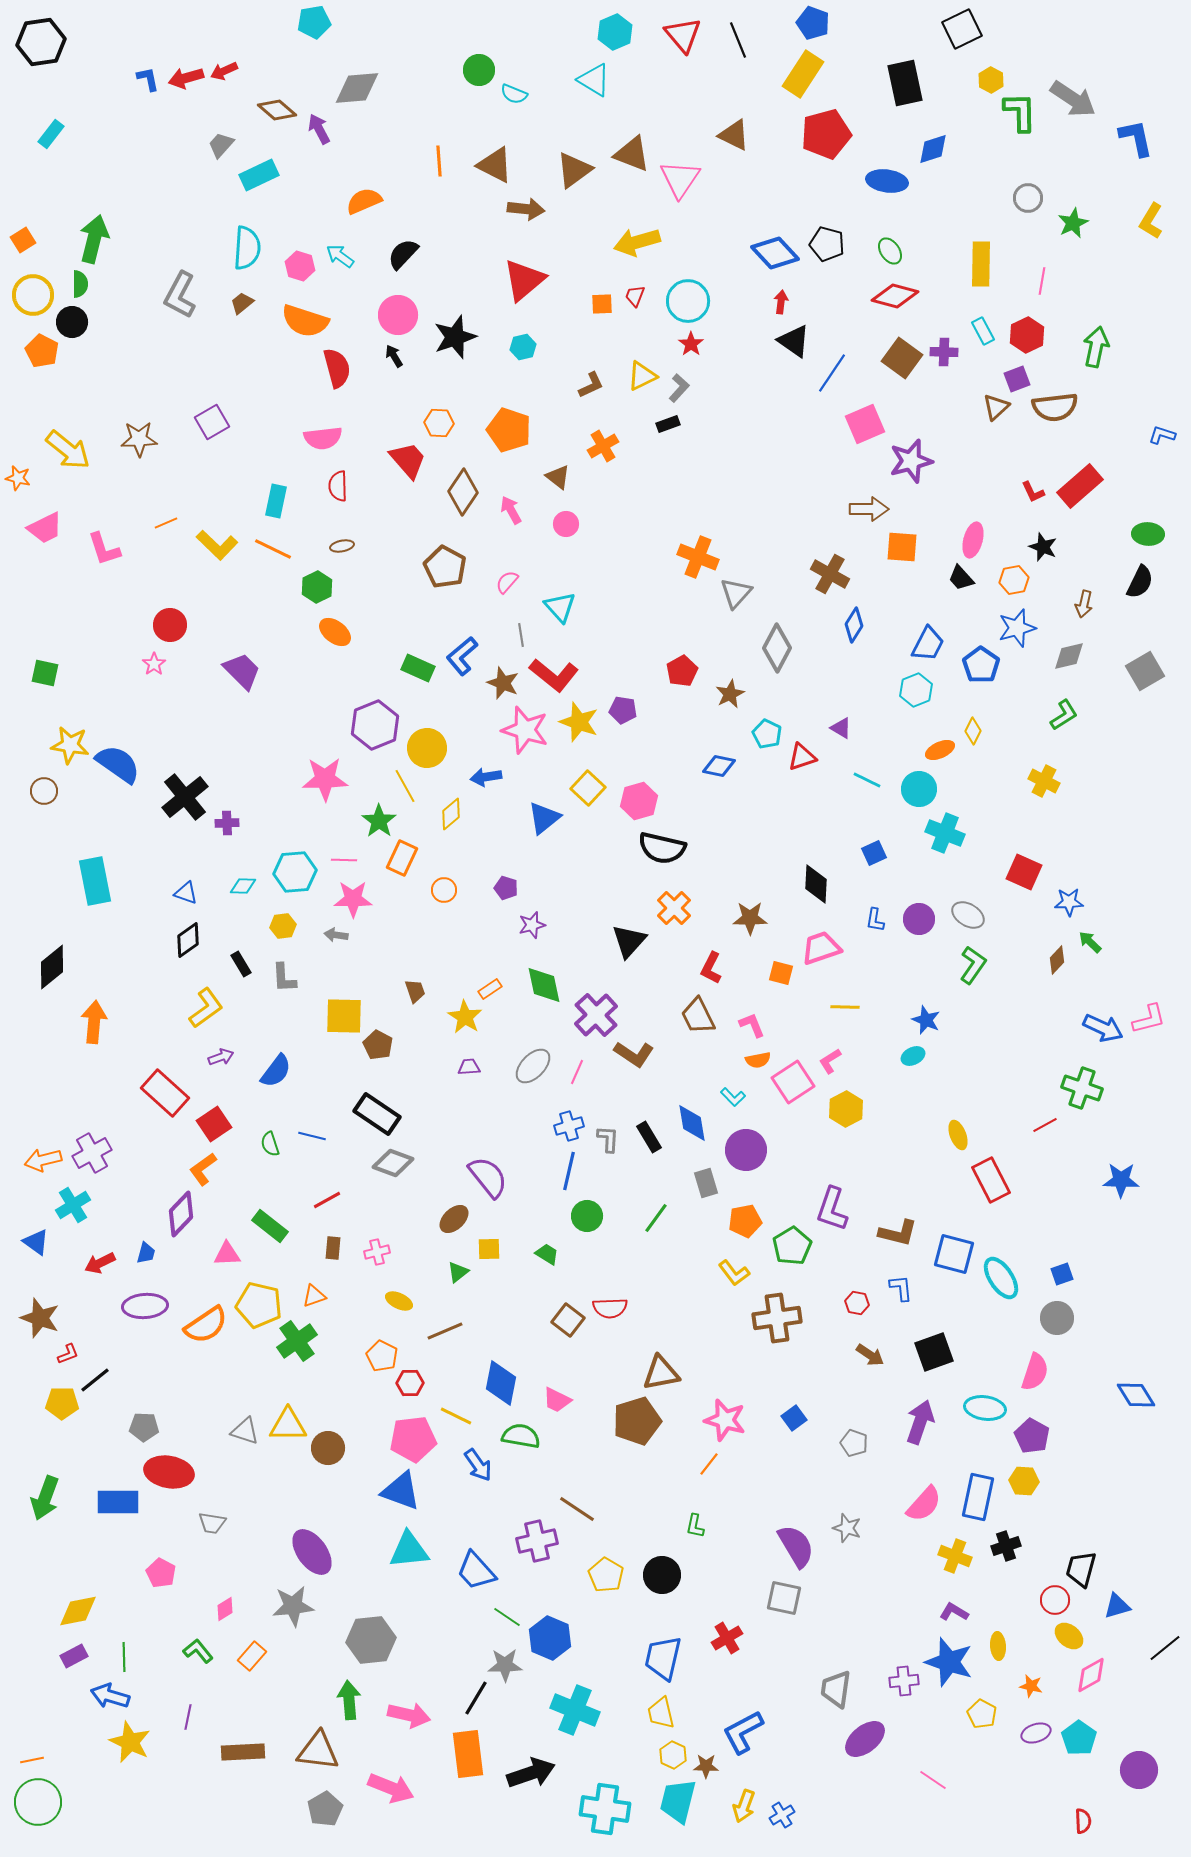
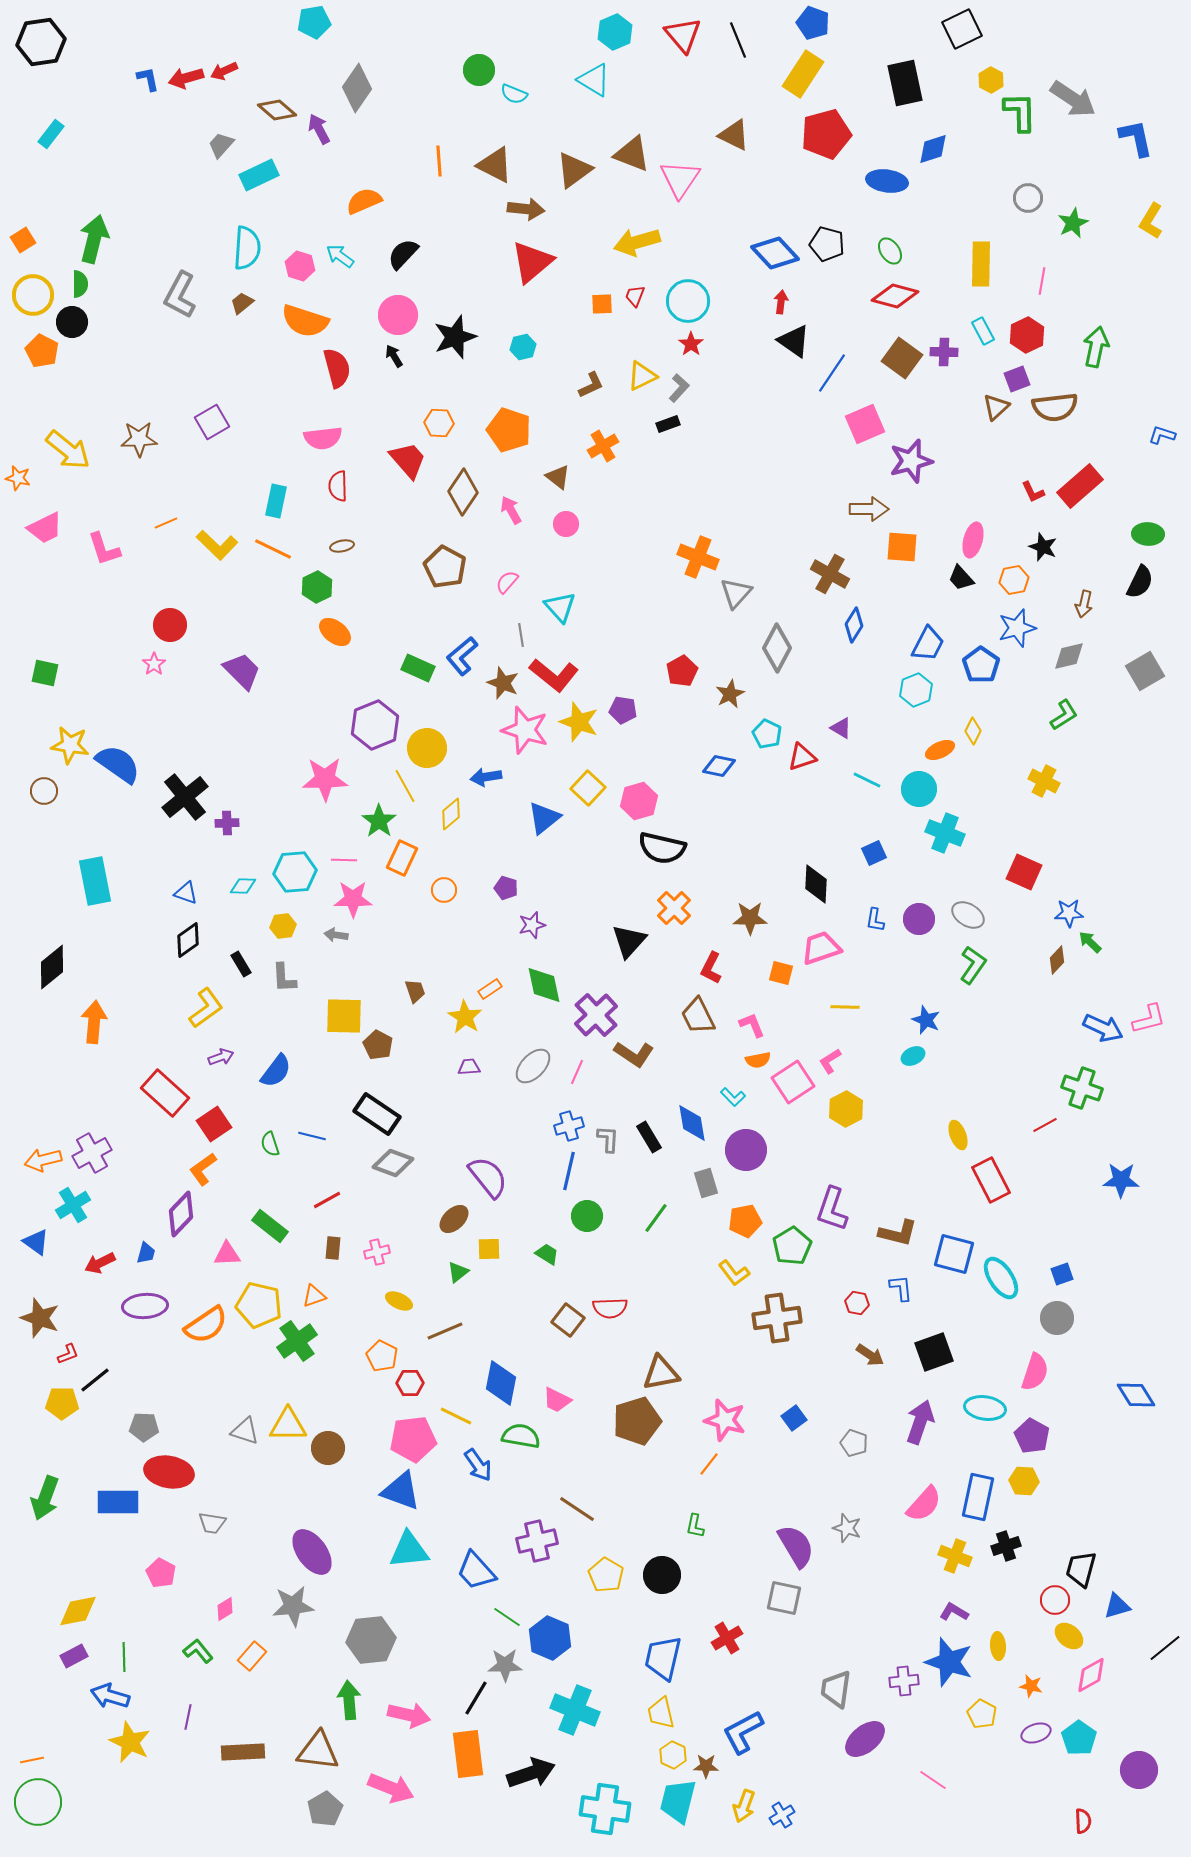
gray diamond at (357, 88): rotated 51 degrees counterclockwise
red triangle at (524, 280): moved 8 px right, 18 px up
blue star at (1069, 902): moved 11 px down
